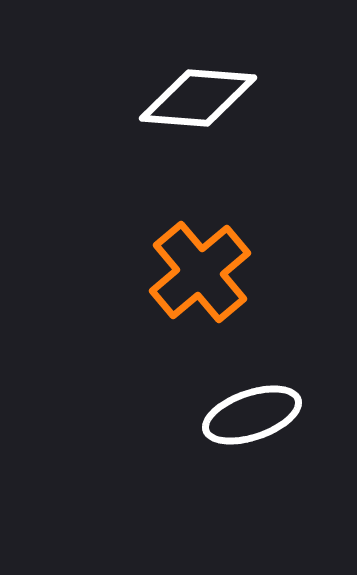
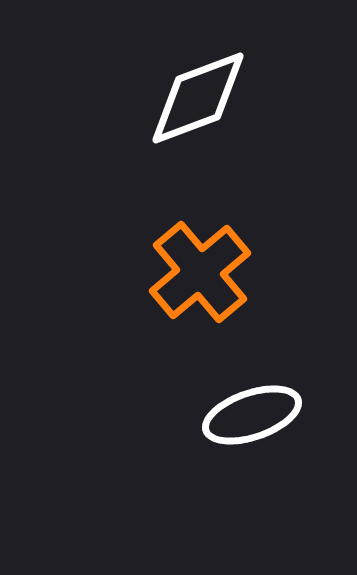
white diamond: rotated 25 degrees counterclockwise
